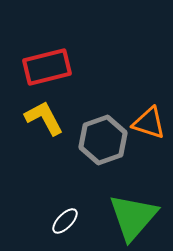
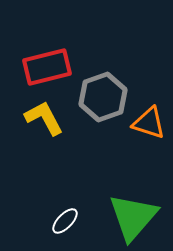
gray hexagon: moved 43 px up
